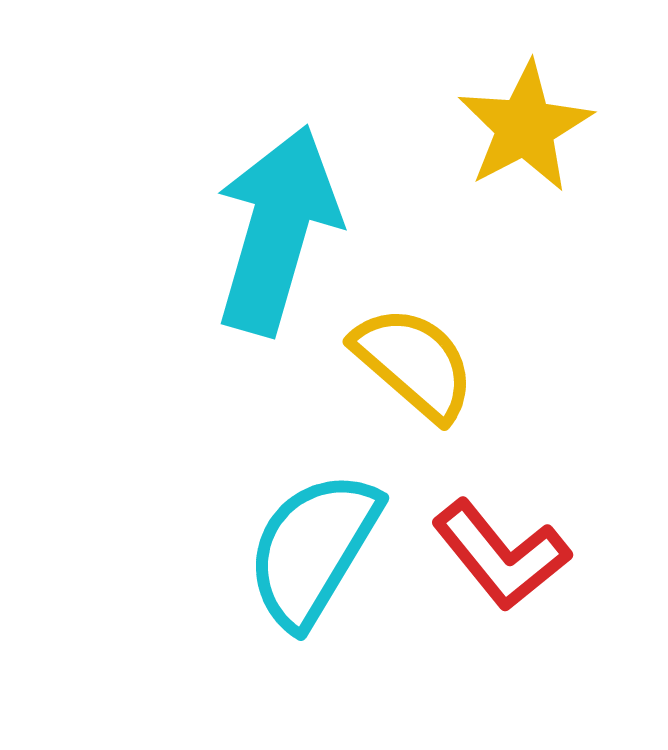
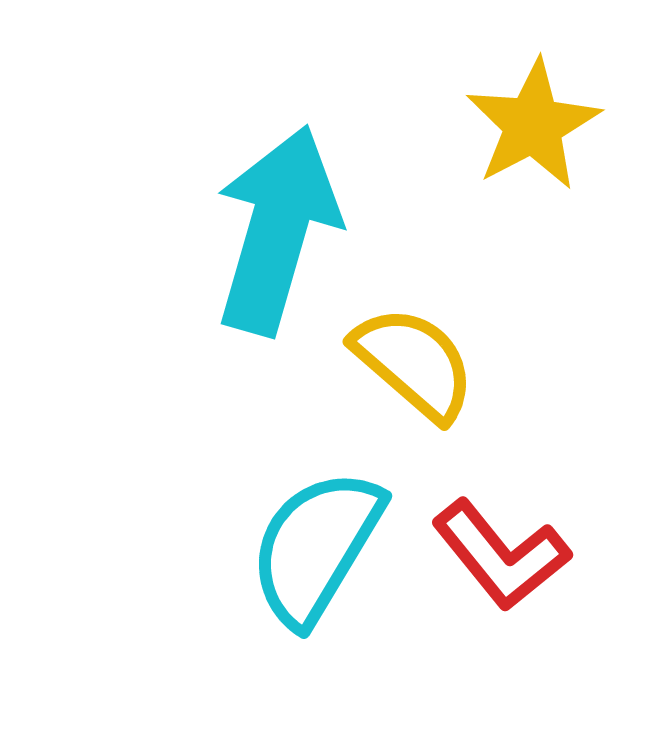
yellow star: moved 8 px right, 2 px up
cyan semicircle: moved 3 px right, 2 px up
